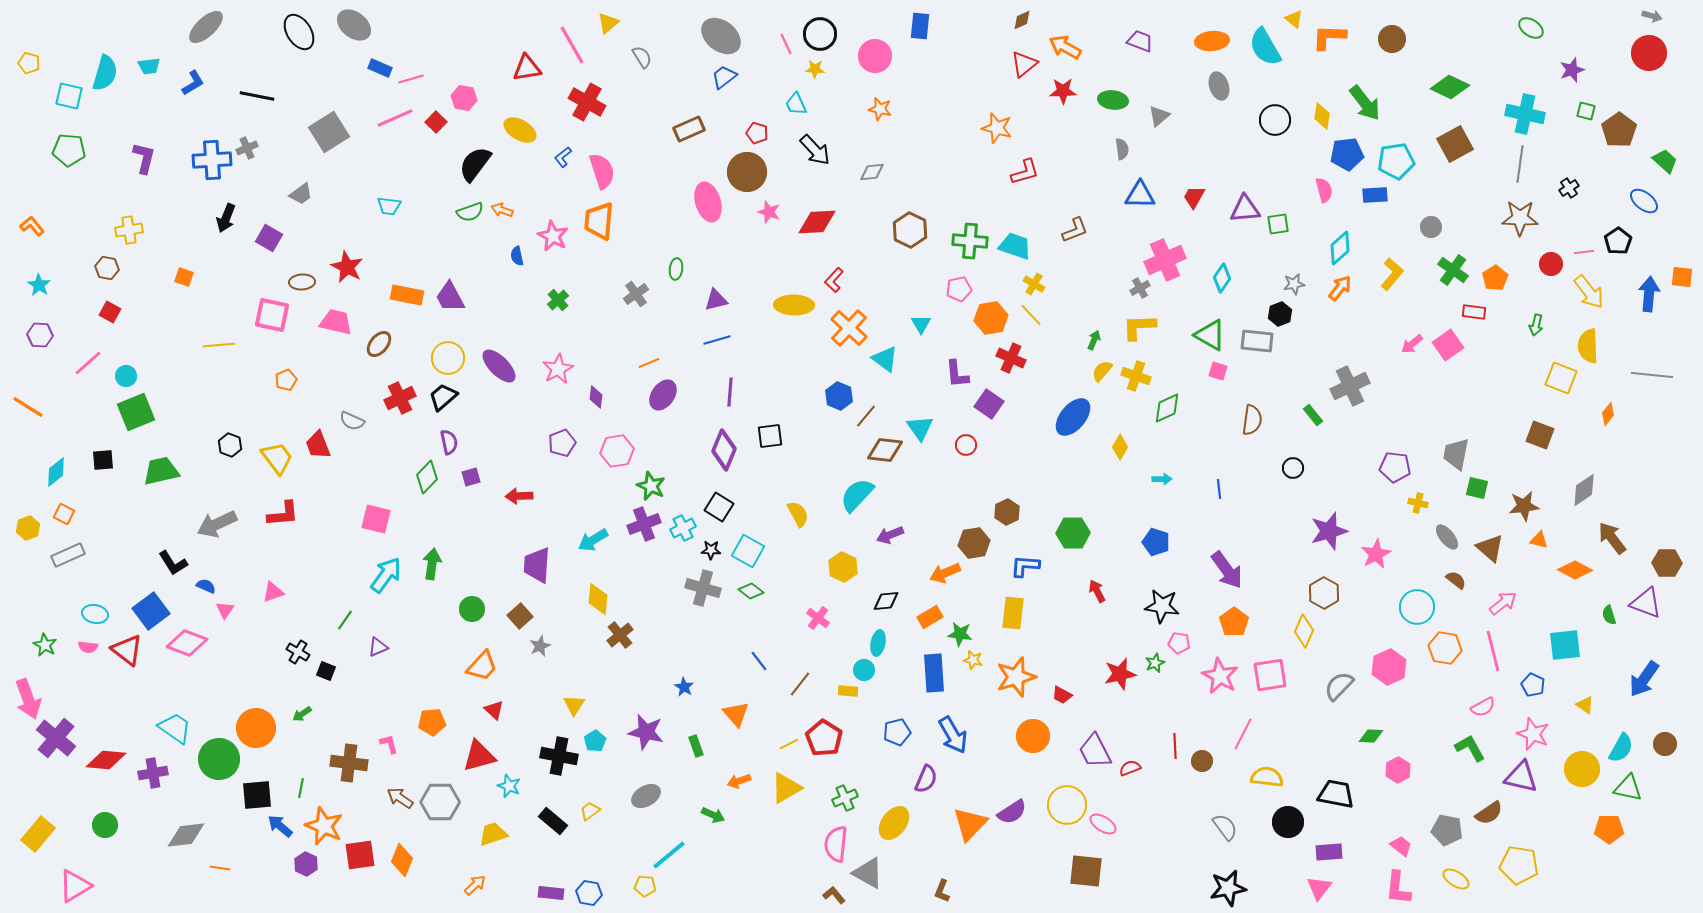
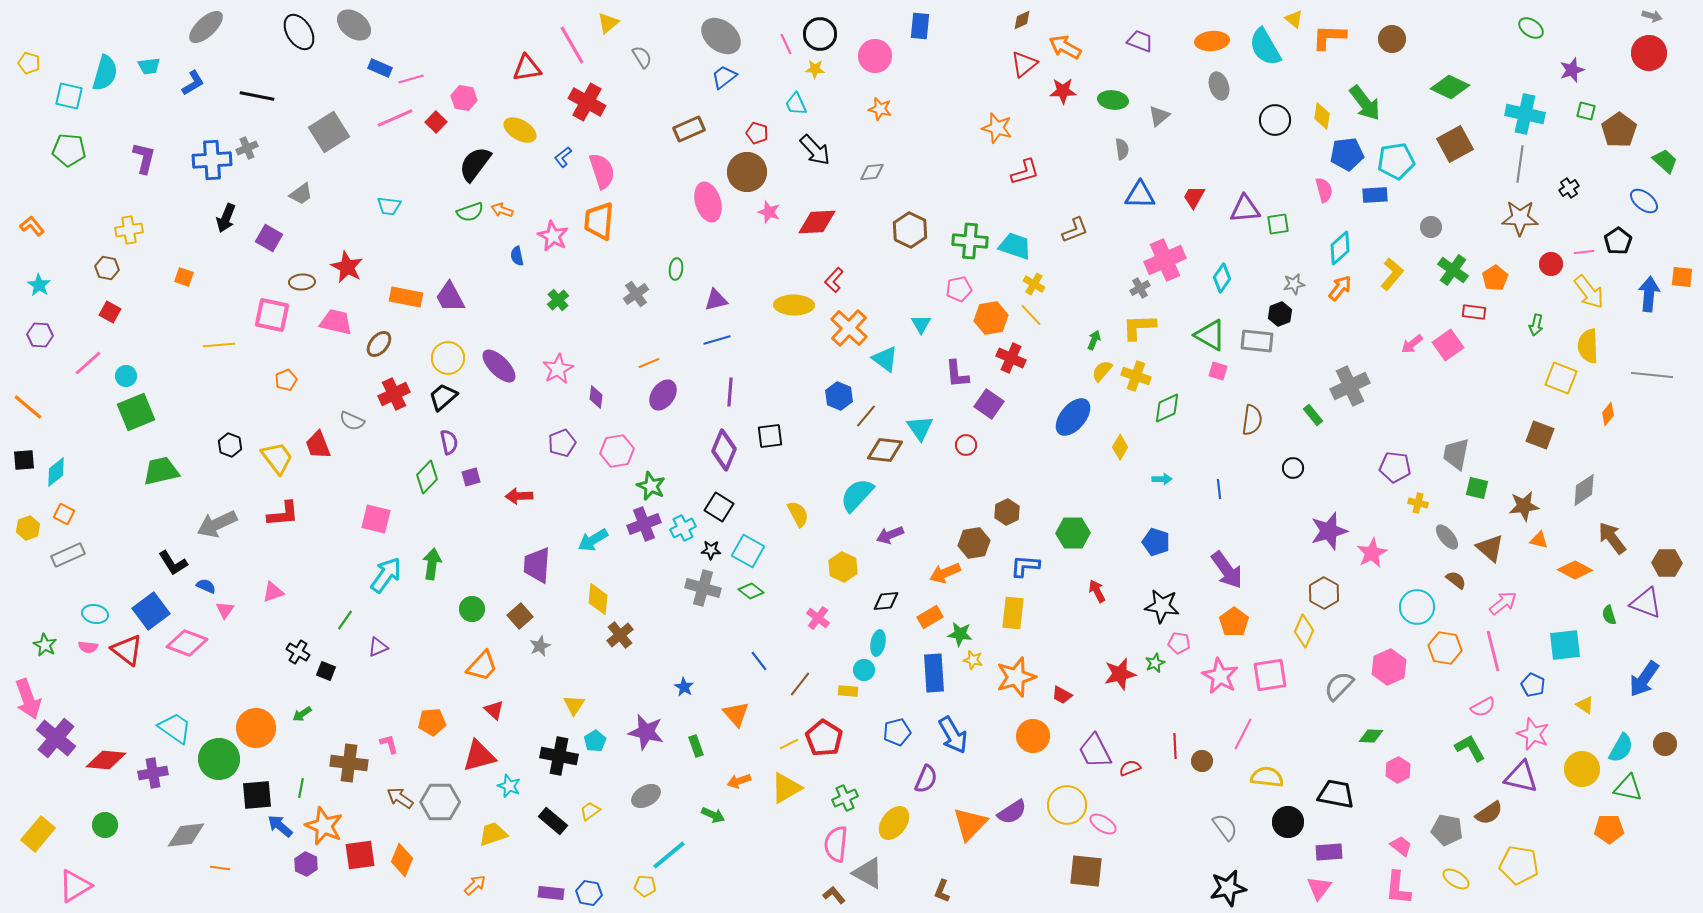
orange rectangle at (407, 295): moved 1 px left, 2 px down
red cross at (400, 398): moved 6 px left, 4 px up
orange line at (28, 407): rotated 8 degrees clockwise
black square at (103, 460): moved 79 px left
pink star at (1376, 554): moved 4 px left, 1 px up
